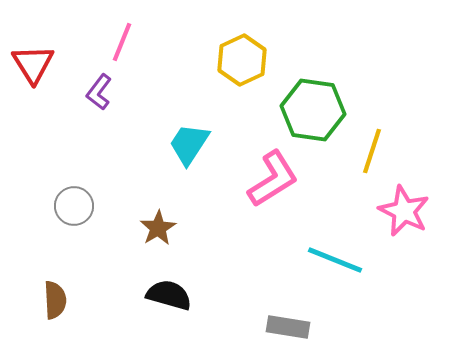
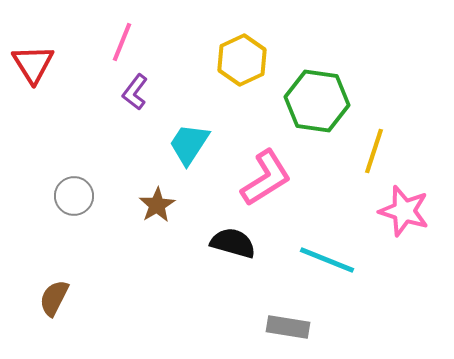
purple L-shape: moved 36 px right
green hexagon: moved 4 px right, 9 px up
yellow line: moved 2 px right
pink L-shape: moved 7 px left, 1 px up
gray circle: moved 10 px up
pink star: rotated 9 degrees counterclockwise
brown star: moved 1 px left, 23 px up
cyan line: moved 8 px left
black semicircle: moved 64 px right, 52 px up
brown semicircle: moved 1 px left, 2 px up; rotated 150 degrees counterclockwise
